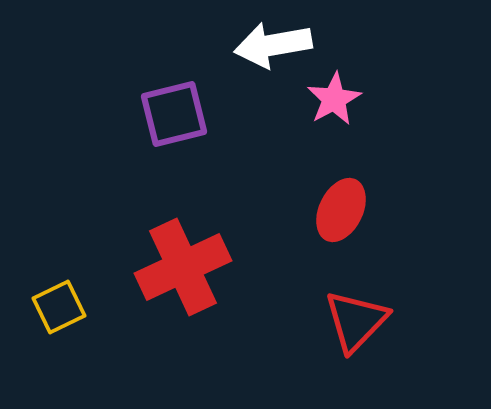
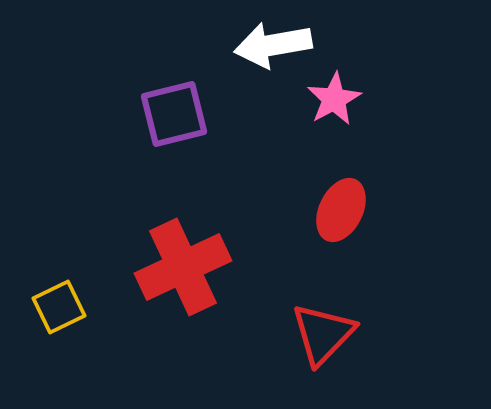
red triangle: moved 33 px left, 13 px down
